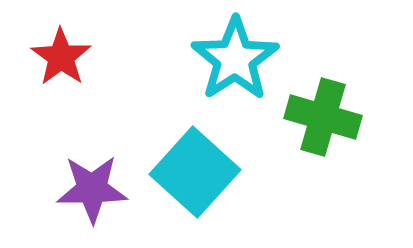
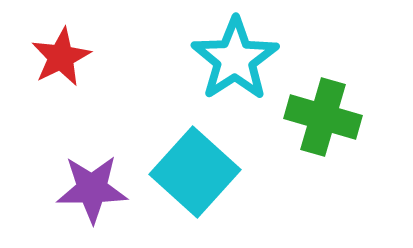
red star: rotated 10 degrees clockwise
